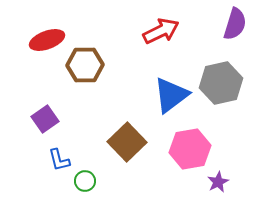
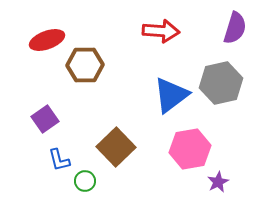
purple semicircle: moved 4 px down
red arrow: rotated 30 degrees clockwise
brown square: moved 11 px left, 5 px down
